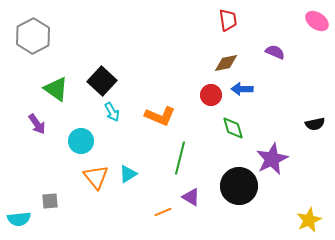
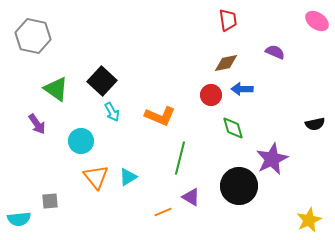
gray hexagon: rotated 20 degrees counterclockwise
cyan triangle: moved 3 px down
